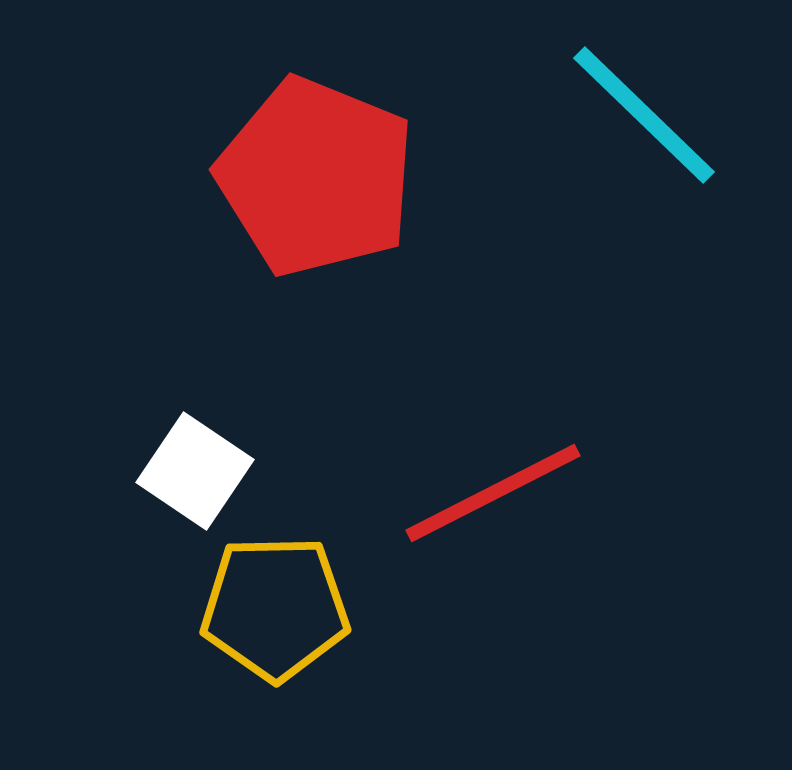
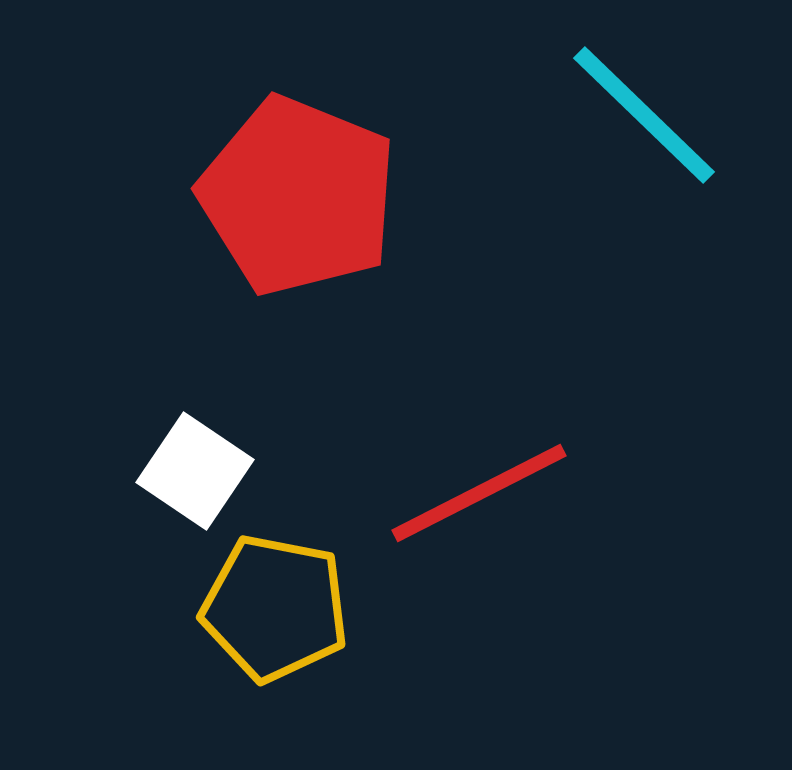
red pentagon: moved 18 px left, 19 px down
red line: moved 14 px left
yellow pentagon: rotated 12 degrees clockwise
